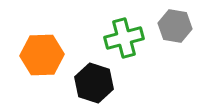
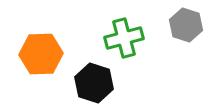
gray hexagon: moved 11 px right, 1 px up; rotated 8 degrees clockwise
orange hexagon: moved 1 px left, 1 px up
